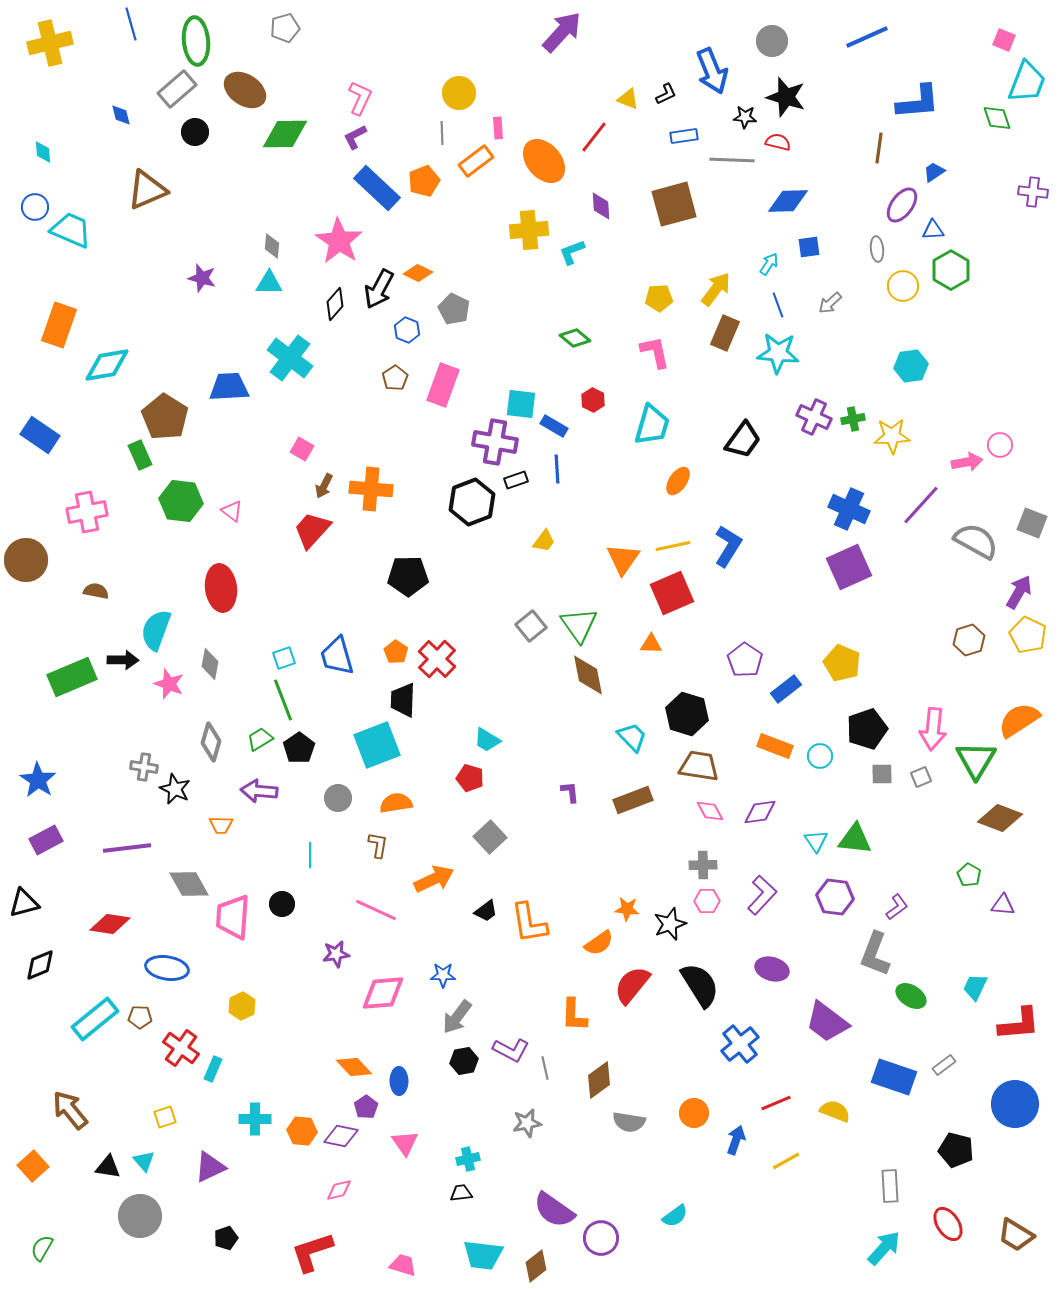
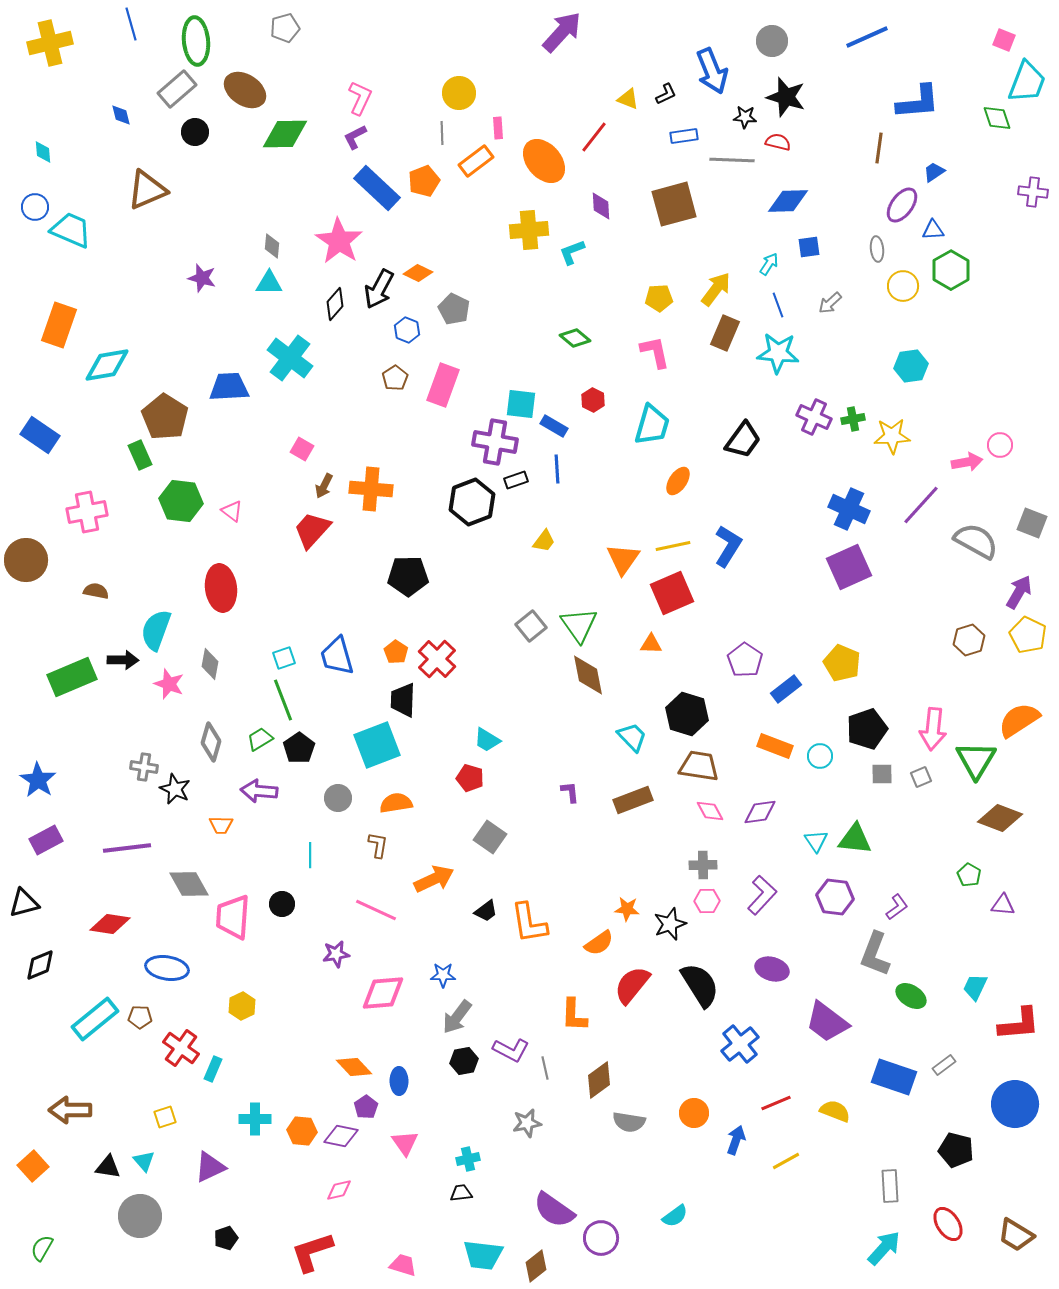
gray square at (490, 837): rotated 12 degrees counterclockwise
brown arrow at (70, 1110): rotated 51 degrees counterclockwise
